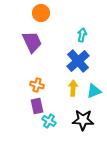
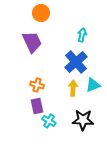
blue cross: moved 2 px left, 1 px down
cyan triangle: moved 1 px left, 6 px up
